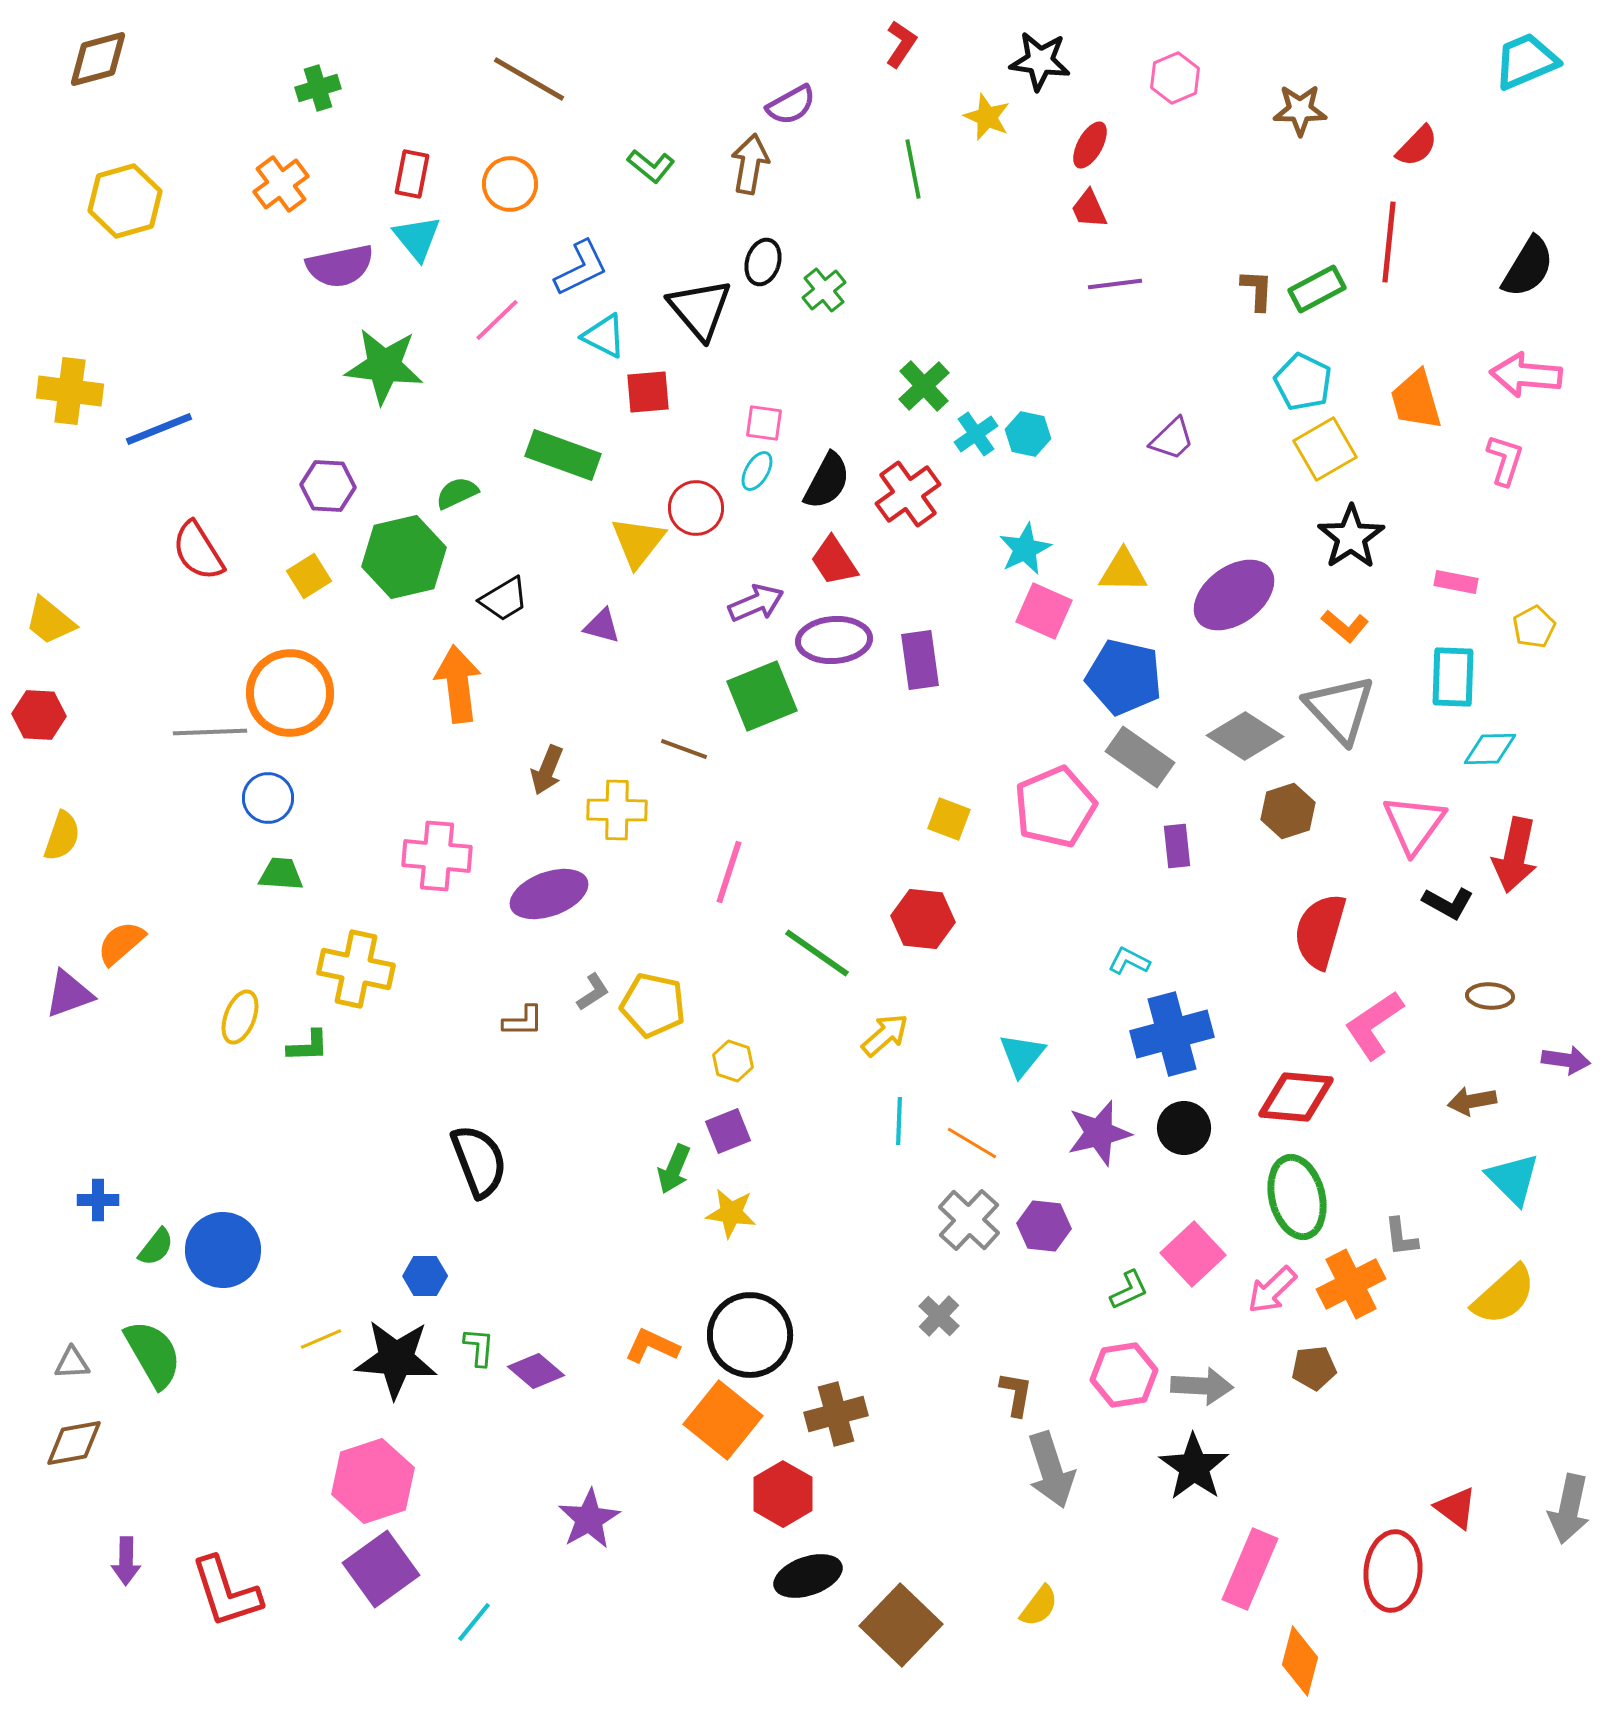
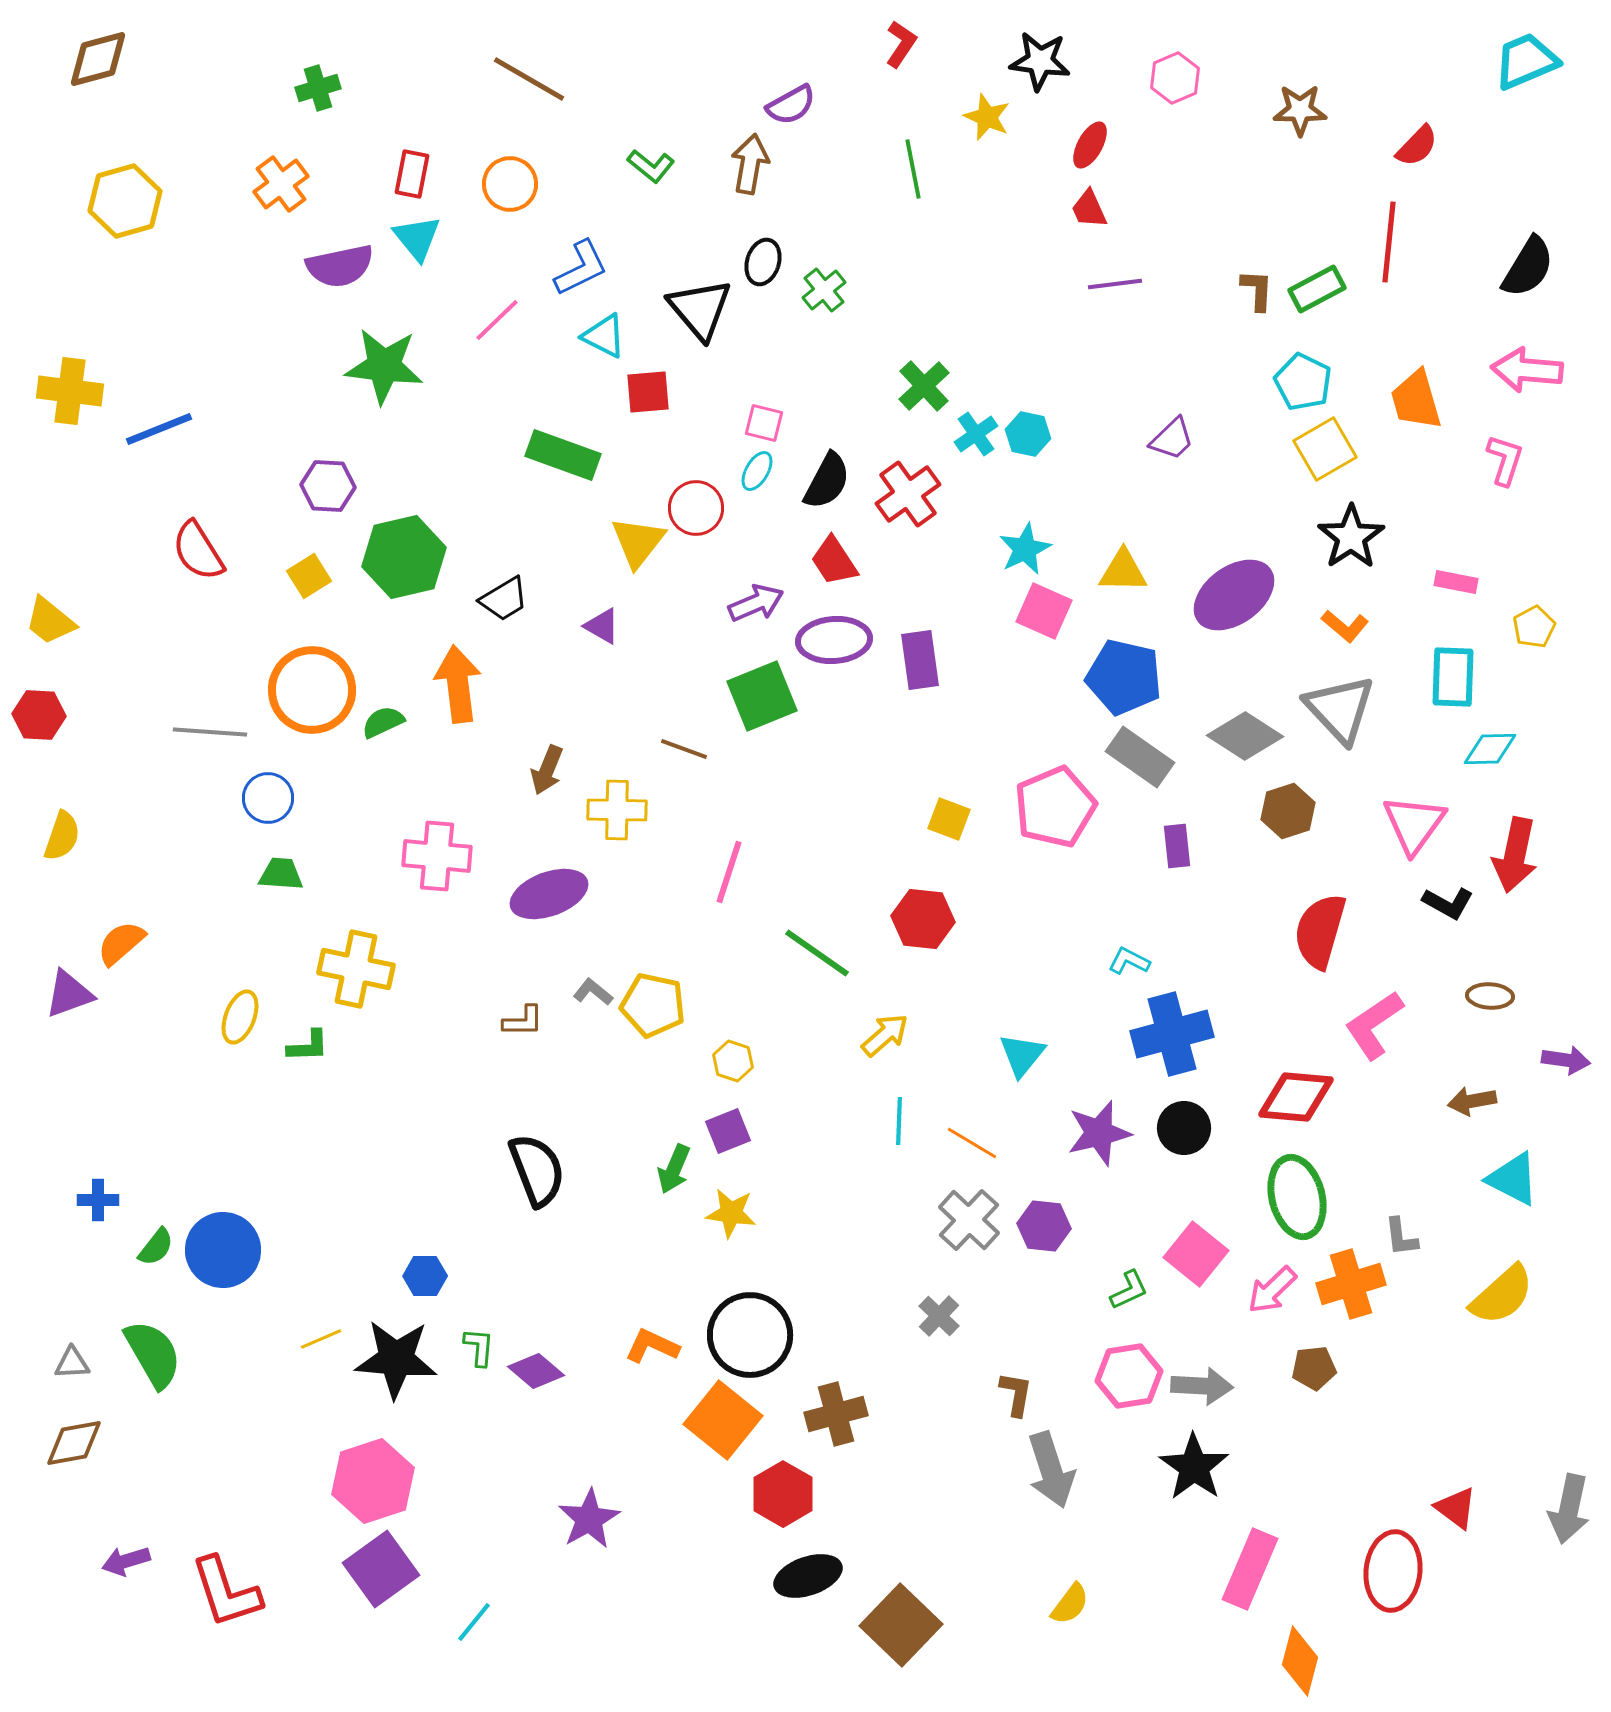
pink arrow at (1526, 375): moved 1 px right, 5 px up
pink square at (764, 423): rotated 6 degrees clockwise
green semicircle at (457, 493): moved 74 px left, 229 px down
purple triangle at (602, 626): rotated 15 degrees clockwise
orange circle at (290, 693): moved 22 px right, 3 px up
gray line at (210, 732): rotated 6 degrees clockwise
gray L-shape at (593, 992): rotated 108 degrees counterclockwise
black semicircle at (479, 1161): moved 58 px right, 9 px down
cyan triangle at (1513, 1179): rotated 18 degrees counterclockwise
pink square at (1193, 1254): moved 3 px right; rotated 8 degrees counterclockwise
orange cross at (1351, 1284): rotated 10 degrees clockwise
yellow semicircle at (1504, 1295): moved 2 px left
pink hexagon at (1124, 1375): moved 5 px right, 1 px down
purple arrow at (126, 1561): rotated 72 degrees clockwise
yellow semicircle at (1039, 1606): moved 31 px right, 2 px up
